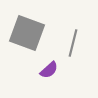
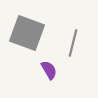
purple semicircle: rotated 78 degrees counterclockwise
